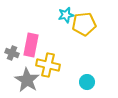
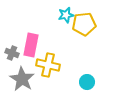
gray star: moved 5 px left, 1 px up
